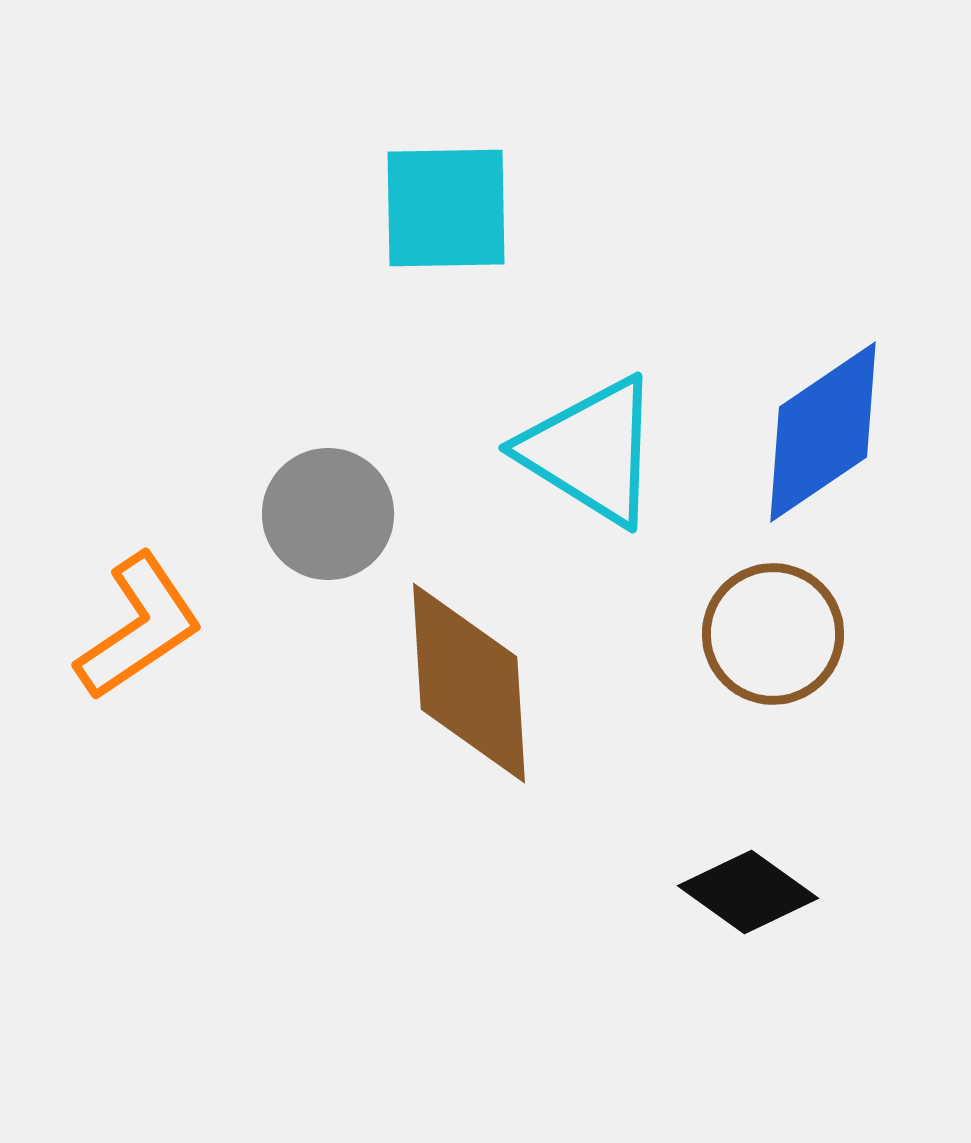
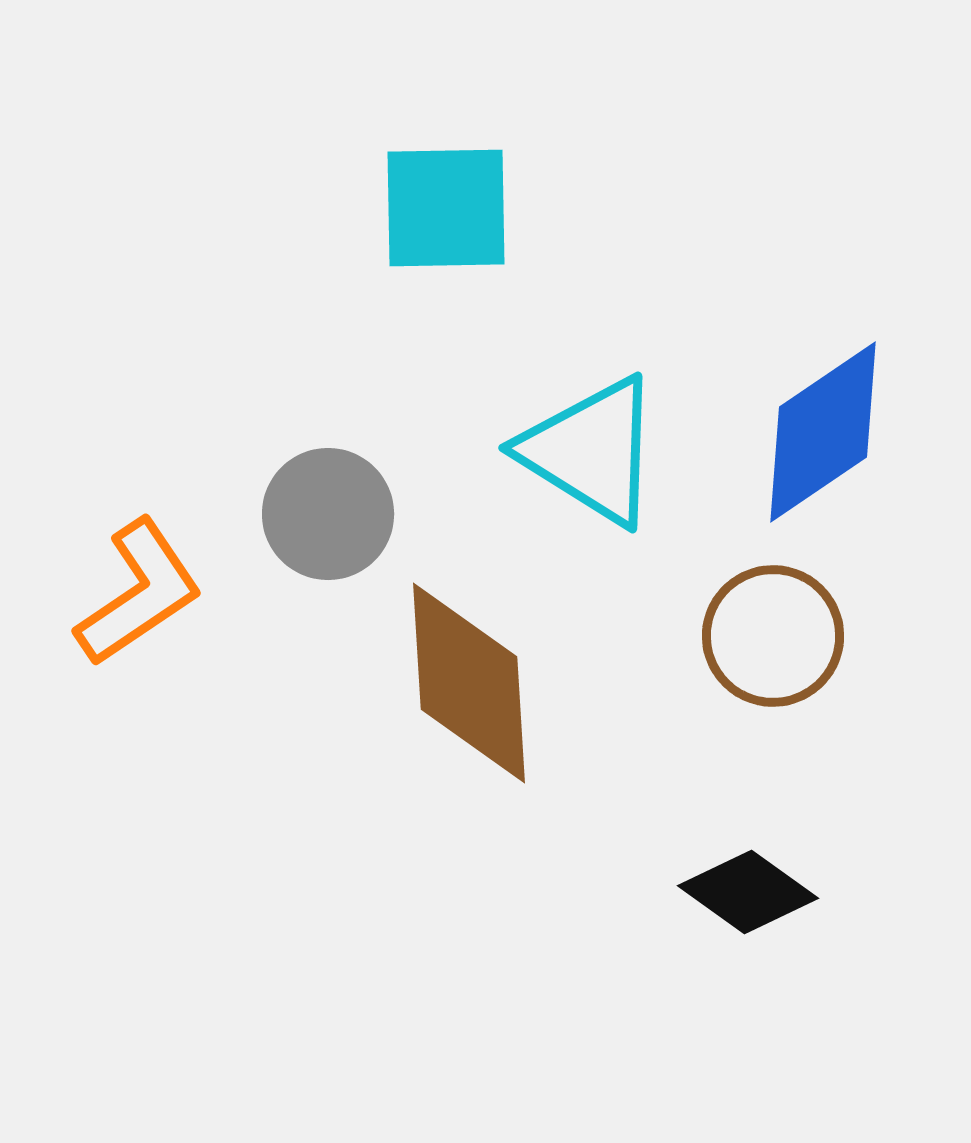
orange L-shape: moved 34 px up
brown circle: moved 2 px down
